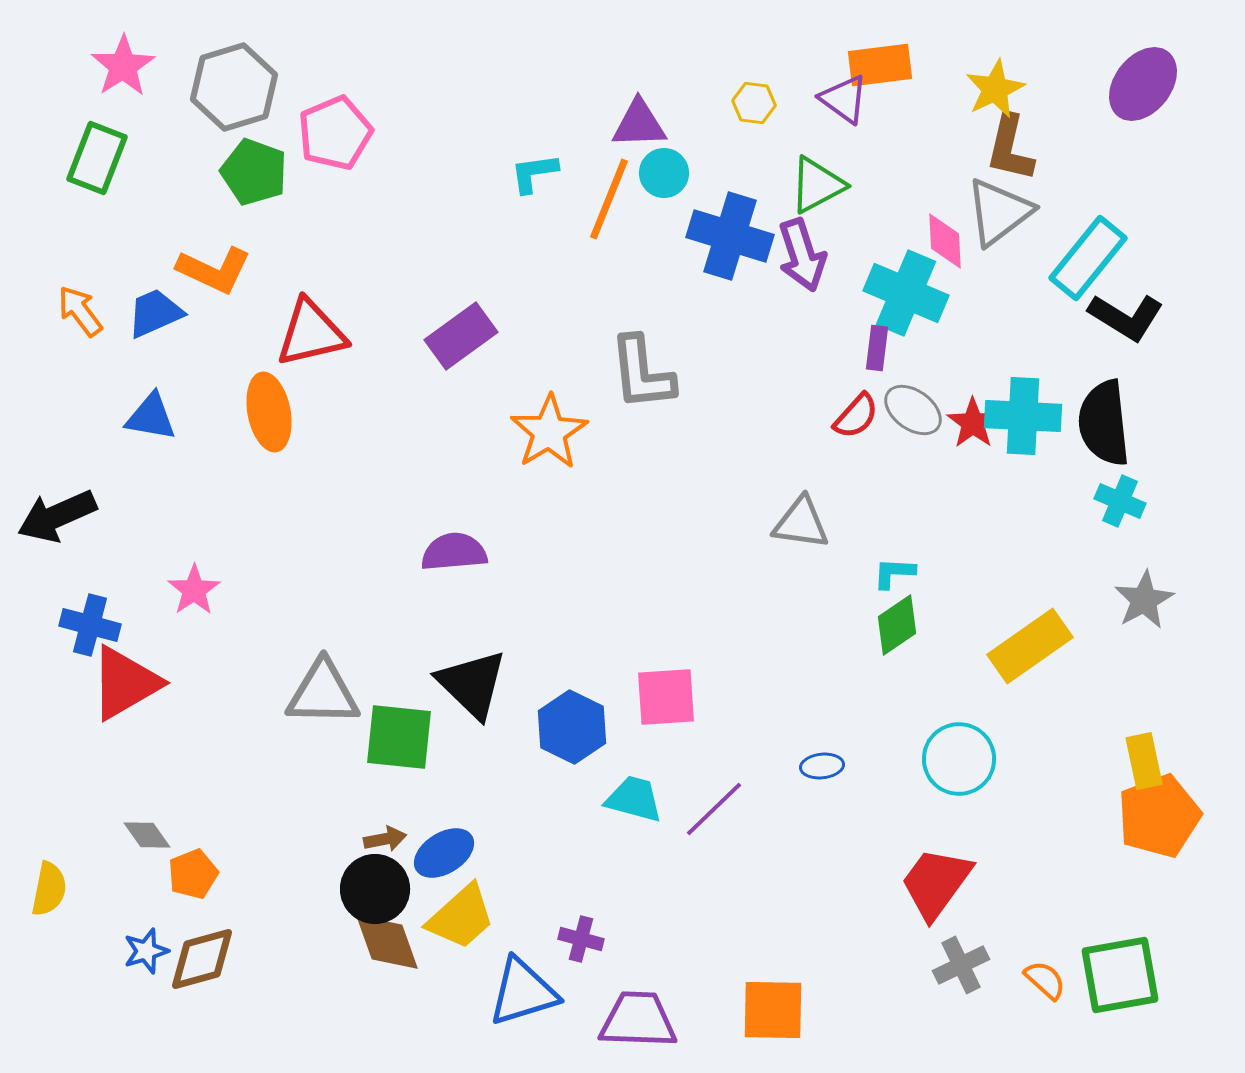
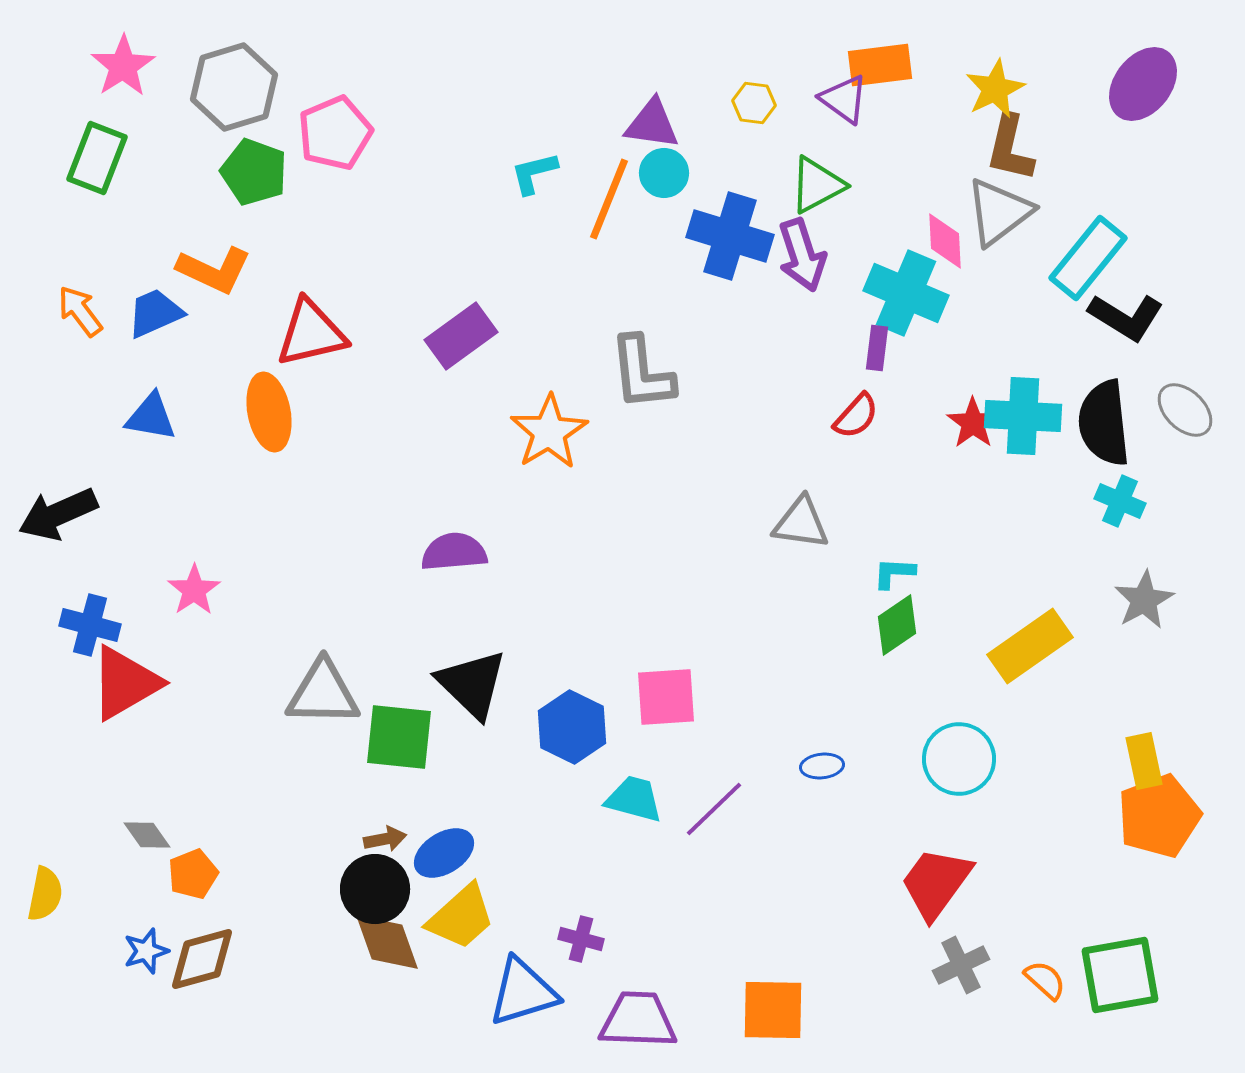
purple triangle at (639, 124): moved 13 px right; rotated 10 degrees clockwise
cyan L-shape at (534, 173): rotated 6 degrees counterclockwise
gray ellipse at (913, 410): moved 272 px right; rotated 8 degrees clockwise
black arrow at (57, 516): moved 1 px right, 2 px up
yellow semicircle at (49, 889): moved 4 px left, 5 px down
